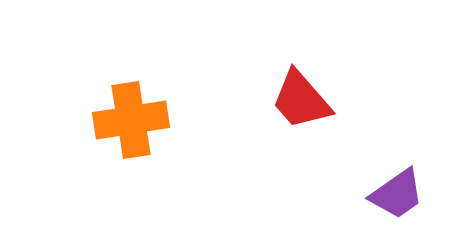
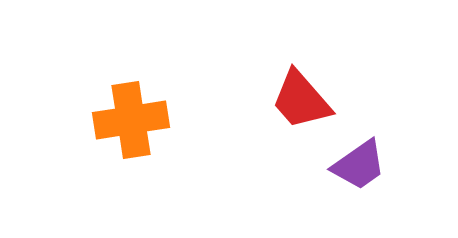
purple trapezoid: moved 38 px left, 29 px up
